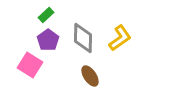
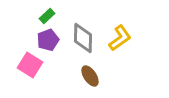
green rectangle: moved 1 px right, 1 px down
purple pentagon: rotated 15 degrees clockwise
